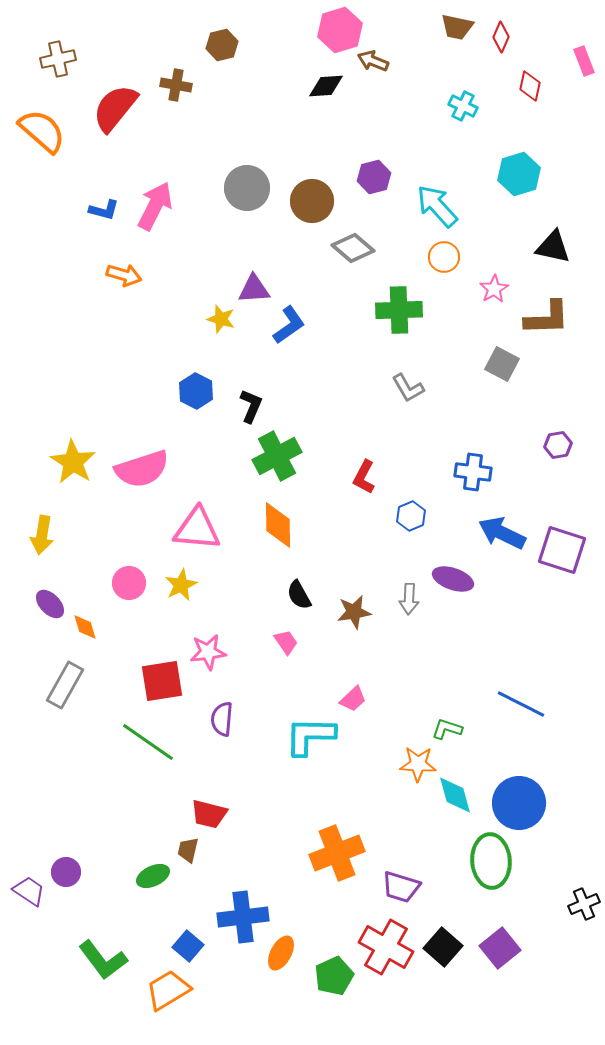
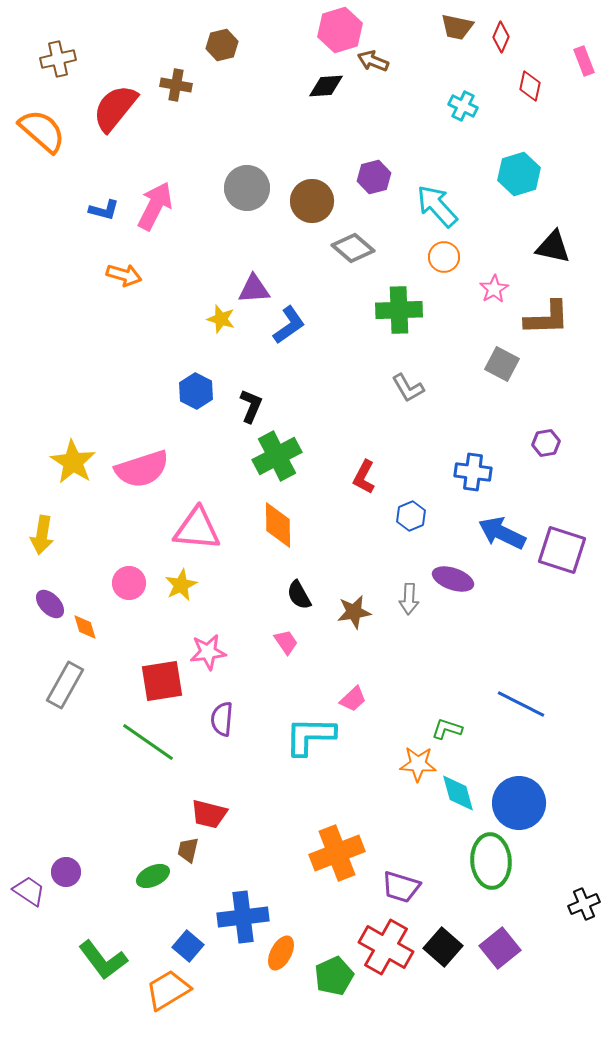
purple hexagon at (558, 445): moved 12 px left, 2 px up
cyan diamond at (455, 795): moved 3 px right, 2 px up
